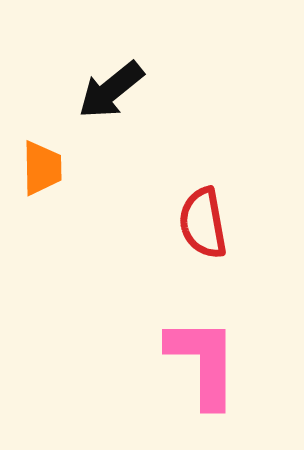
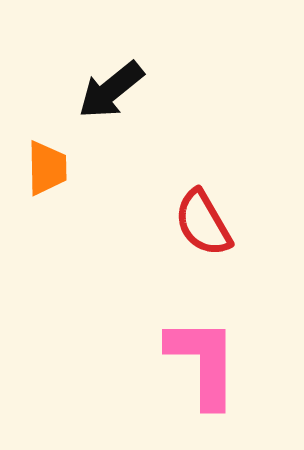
orange trapezoid: moved 5 px right
red semicircle: rotated 20 degrees counterclockwise
